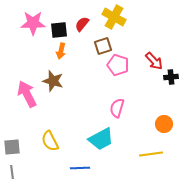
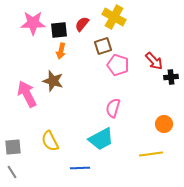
pink semicircle: moved 4 px left
gray square: moved 1 px right
gray line: rotated 24 degrees counterclockwise
